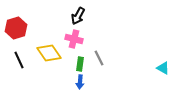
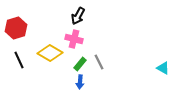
yellow diamond: moved 1 px right; rotated 25 degrees counterclockwise
gray line: moved 4 px down
green rectangle: rotated 32 degrees clockwise
